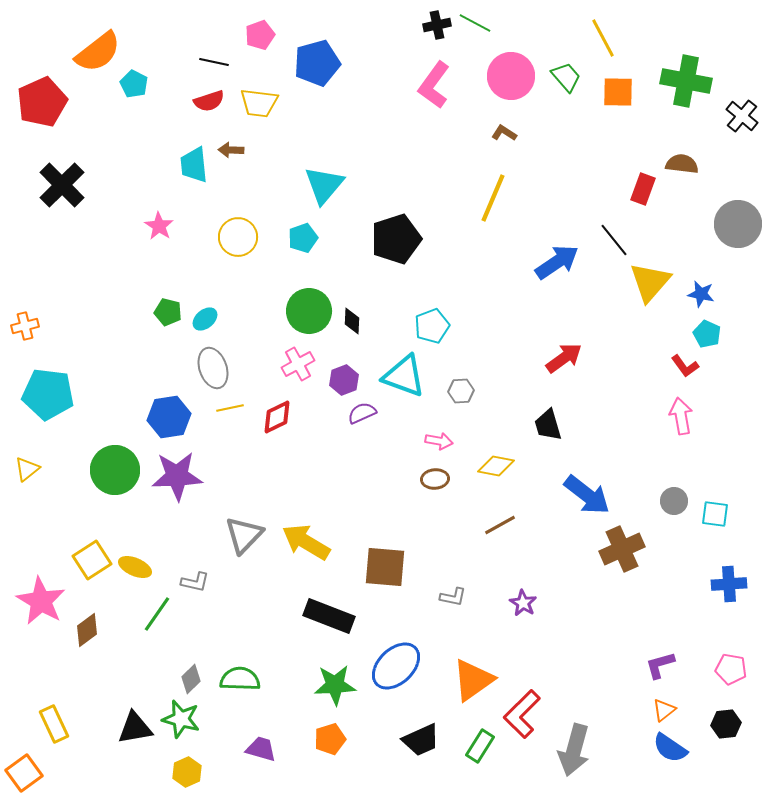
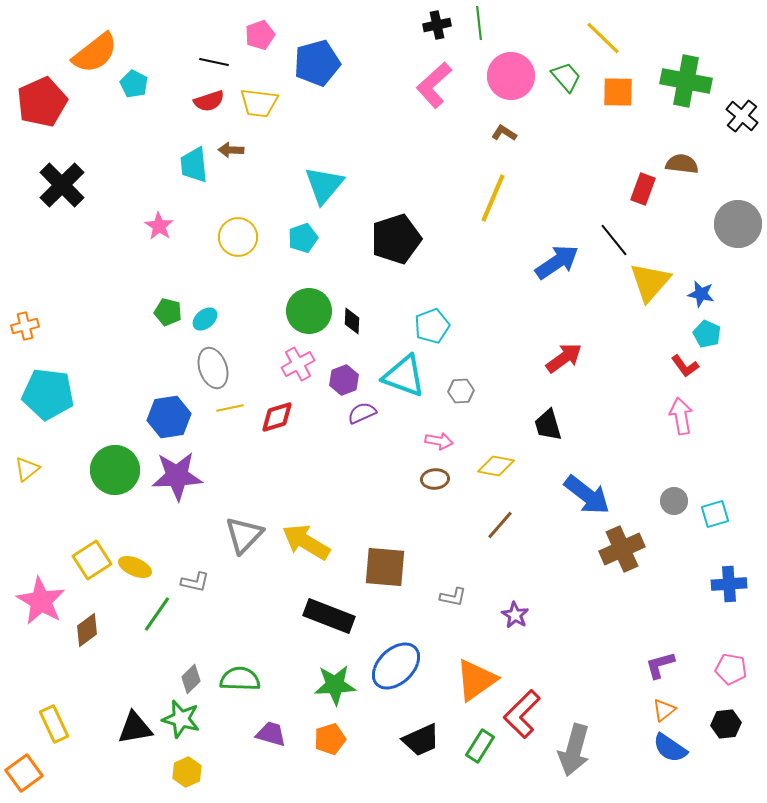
green line at (475, 23): moved 4 px right; rotated 56 degrees clockwise
yellow line at (603, 38): rotated 18 degrees counterclockwise
orange semicircle at (98, 52): moved 3 px left, 1 px down
pink L-shape at (434, 85): rotated 12 degrees clockwise
red diamond at (277, 417): rotated 9 degrees clockwise
cyan square at (715, 514): rotated 24 degrees counterclockwise
brown line at (500, 525): rotated 20 degrees counterclockwise
purple star at (523, 603): moved 8 px left, 12 px down
orange triangle at (473, 680): moved 3 px right
purple trapezoid at (261, 749): moved 10 px right, 15 px up
